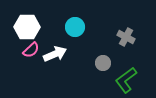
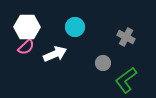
pink semicircle: moved 5 px left, 3 px up
